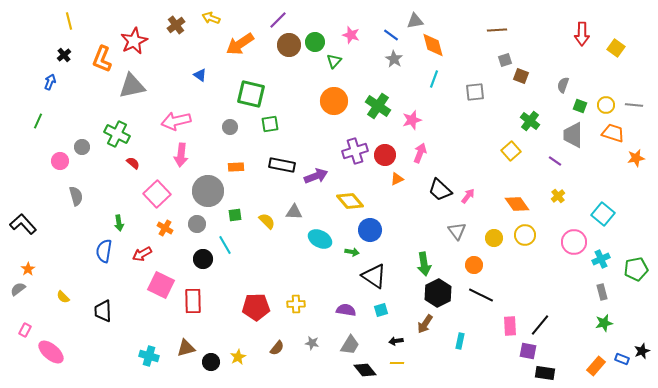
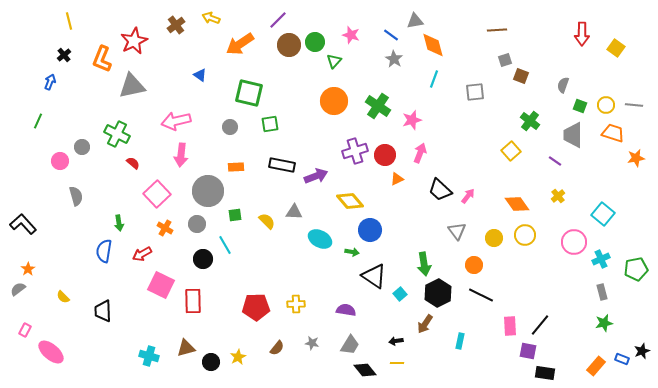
green square at (251, 94): moved 2 px left, 1 px up
cyan square at (381, 310): moved 19 px right, 16 px up; rotated 24 degrees counterclockwise
